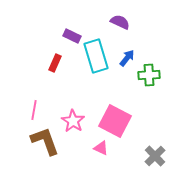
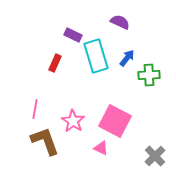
purple rectangle: moved 1 px right, 1 px up
pink line: moved 1 px right, 1 px up
